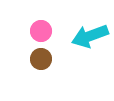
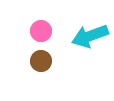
brown circle: moved 2 px down
